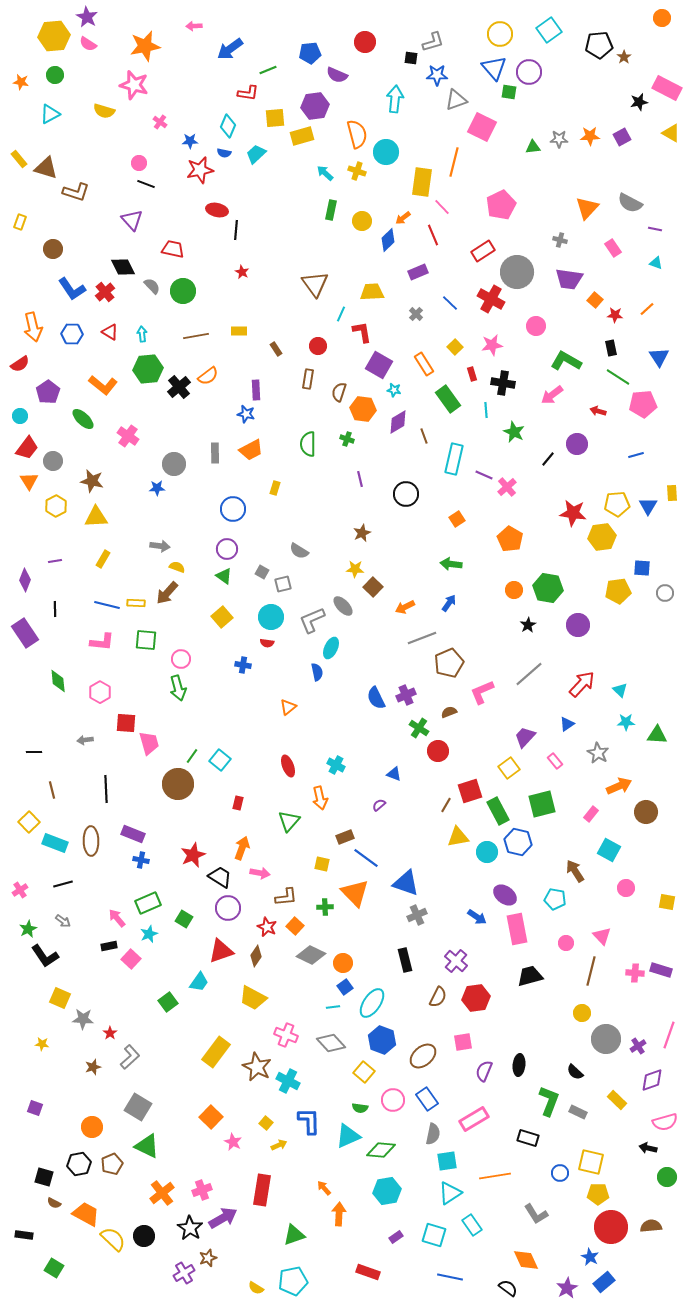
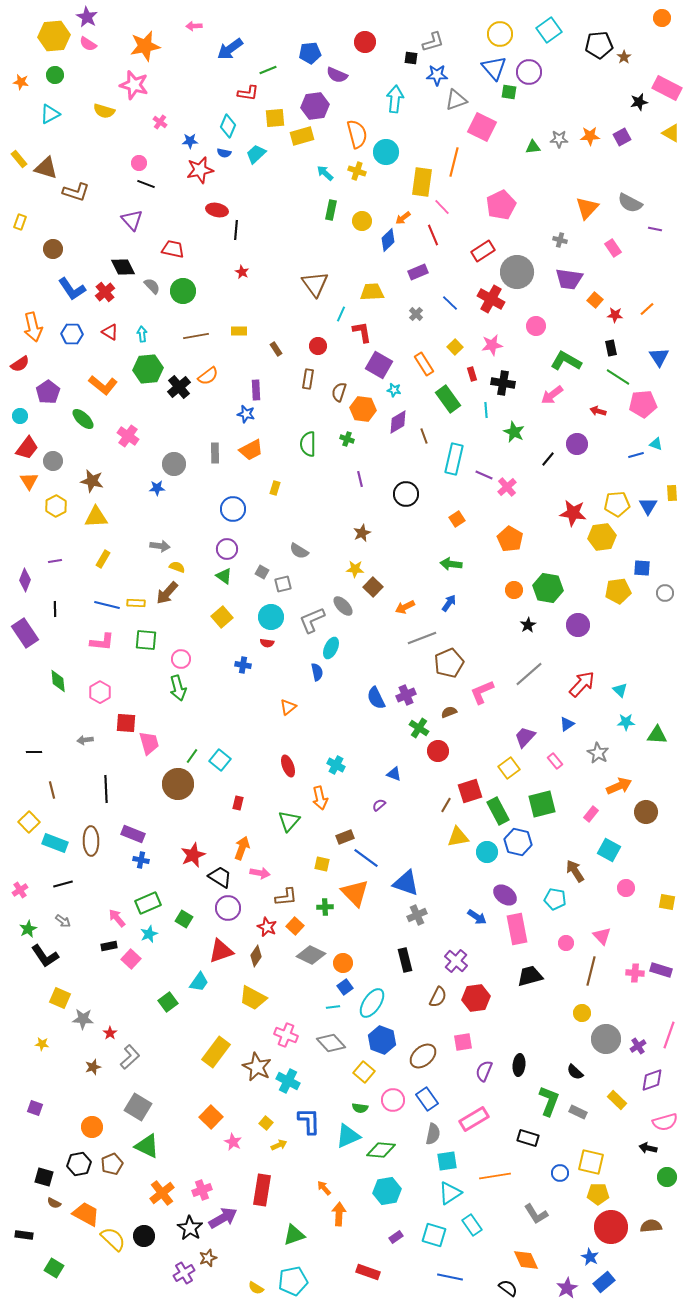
cyan triangle at (656, 263): moved 181 px down
